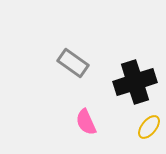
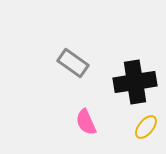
black cross: rotated 9 degrees clockwise
yellow ellipse: moved 3 px left
